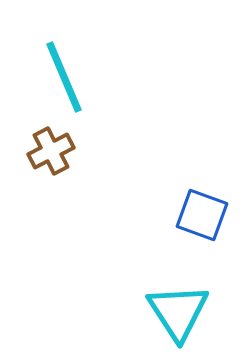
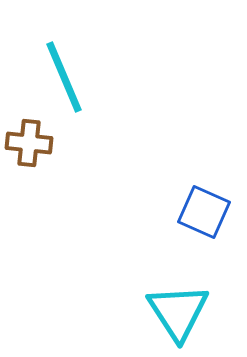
brown cross: moved 22 px left, 8 px up; rotated 33 degrees clockwise
blue square: moved 2 px right, 3 px up; rotated 4 degrees clockwise
